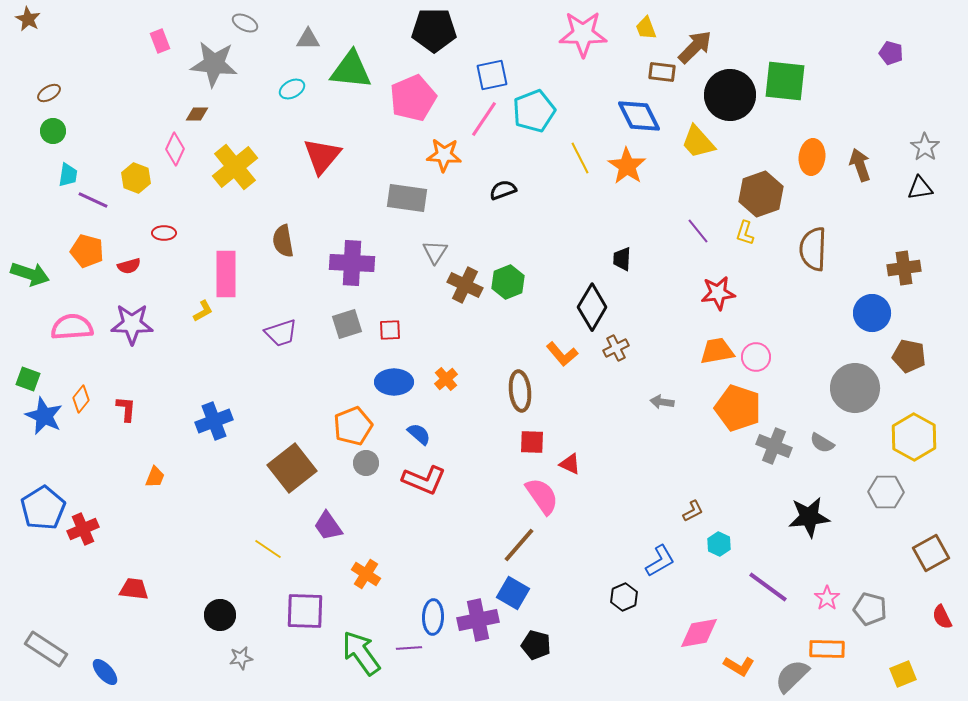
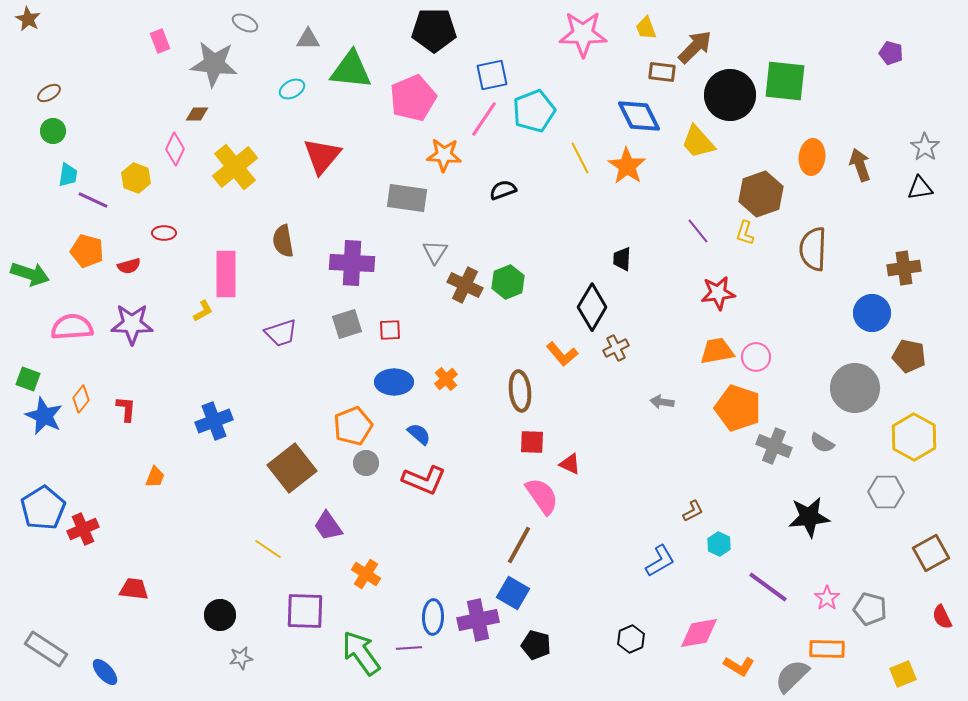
brown line at (519, 545): rotated 12 degrees counterclockwise
black hexagon at (624, 597): moved 7 px right, 42 px down
